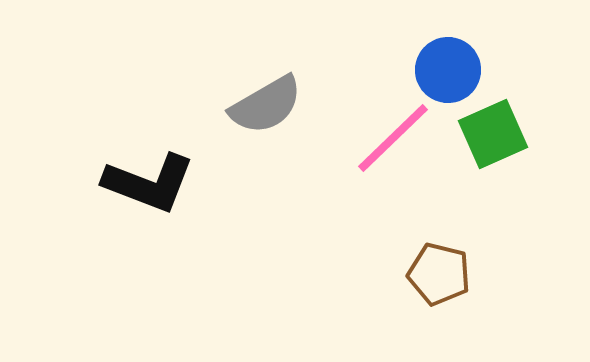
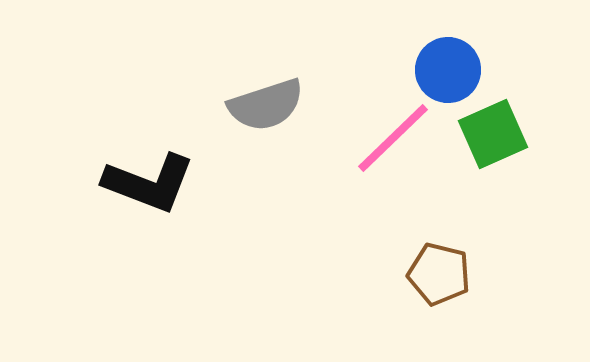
gray semicircle: rotated 12 degrees clockwise
